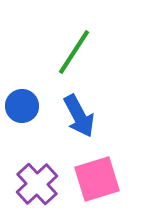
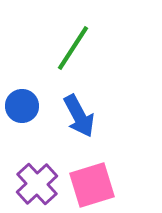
green line: moved 1 px left, 4 px up
pink square: moved 5 px left, 6 px down
